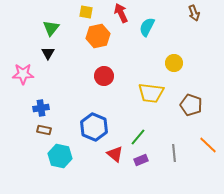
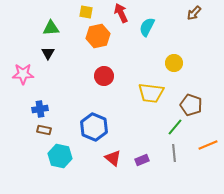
brown arrow: rotated 63 degrees clockwise
green triangle: rotated 48 degrees clockwise
blue cross: moved 1 px left, 1 px down
green line: moved 37 px right, 10 px up
orange line: rotated 66 degrees counterclockwise
red triangle: moved 2 px left, 4 px down
purple rectangle: moved 1 px right
